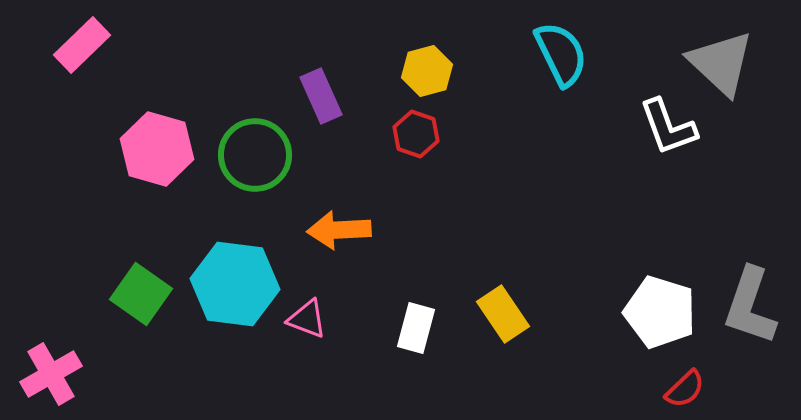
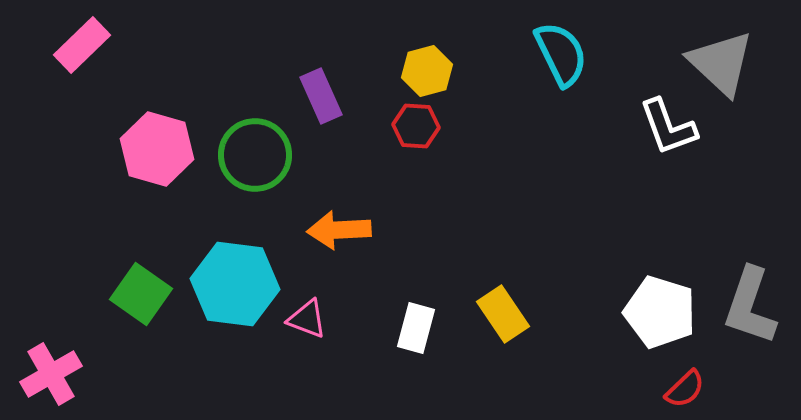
red hexagon: moved 8 px up; rotated 15 degrees counterclockwise
